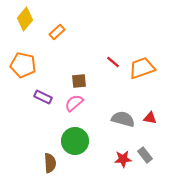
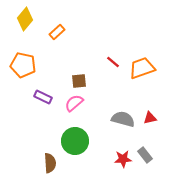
red triangle: rotated 24 degrees counterclockwise
